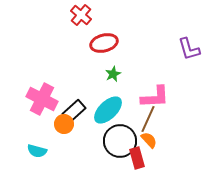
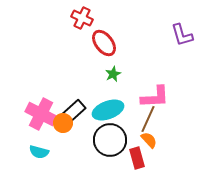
red cross: moved 1 px right, 3 px down; rotated 15 degrees counterclockwise
red ellipse: rotated 68 degrees clockwise
purple L-shape: moved 7 px left, 14 px up
pink cross: moved 1 px left, 15 px down
cyan ellipse: rotated 24 degrees clockwise
orange circle: moved 1 px left, 1 px up
black circle: moved 10 px left, 1 px up
cyan semicircle: moved 2 px right, 1 px down
